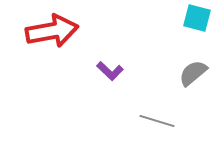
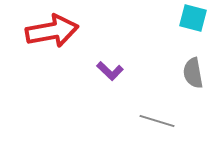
cyan square: moved 4 px left
gray semicircle: rotated 60 degrees counterclockwise
